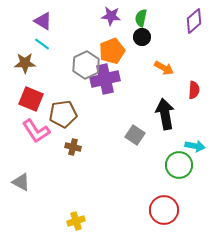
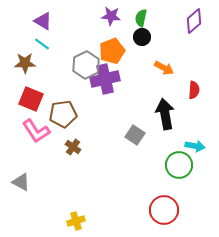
brown cross: rotated 21 degrees clockwise
